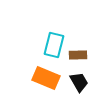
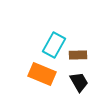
cyan rectangle: rotated 15 degrees clockwise
orange rectangle: moved 4 px left, 4 px up
